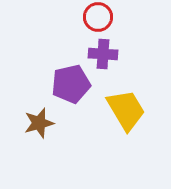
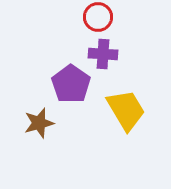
purple pentagon: rotated 24 degrees counterclockwise
